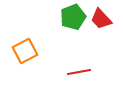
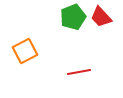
red trapezoid: moved 2 px up
